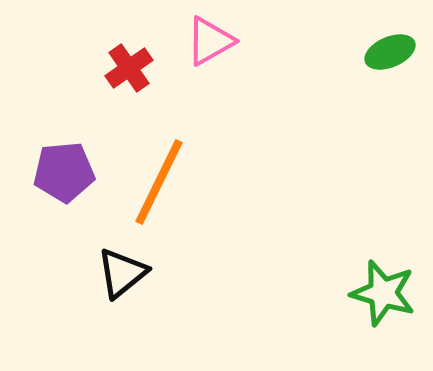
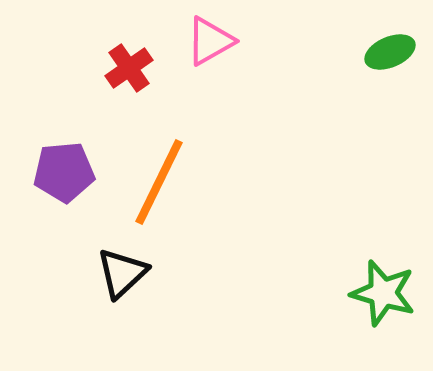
black triangle: rotated 4 degrees counterclockwise
